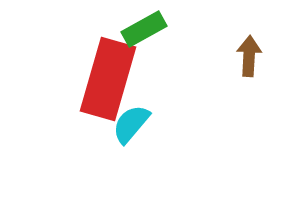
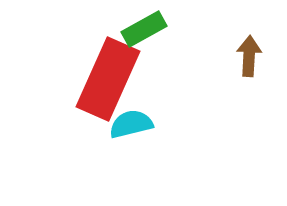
red rectangle: rotated 8 degrees clockwise
cyan semicircle: rotated 36 degrees clockwise
